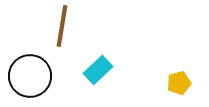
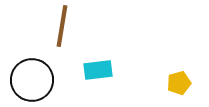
cyan rectangle: rotated 36 degrees clockwise
black circle: moved 2 px right, 4 px down
